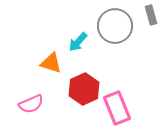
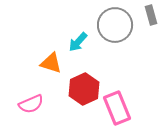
gray circle: moved 1 px up
